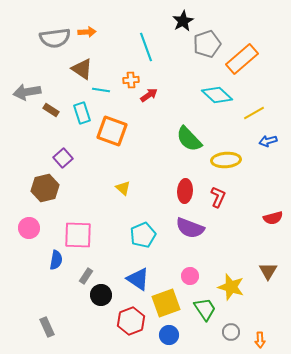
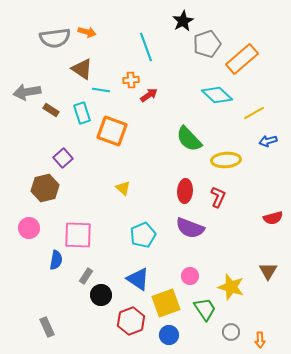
orange arrow at (87, 32): rotated 18 degrees clockwise
